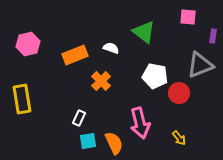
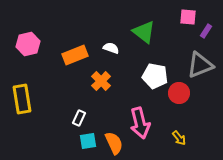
purple rectangle: moved 7 px left, 5 px up; rotated 24 degrees clockwise
